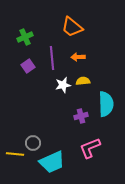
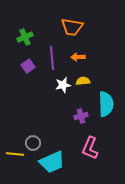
orange trapezoid: rotated 30 degrees counterclockwise
pink L-shape: rotated 45 degrees counterclockwise
